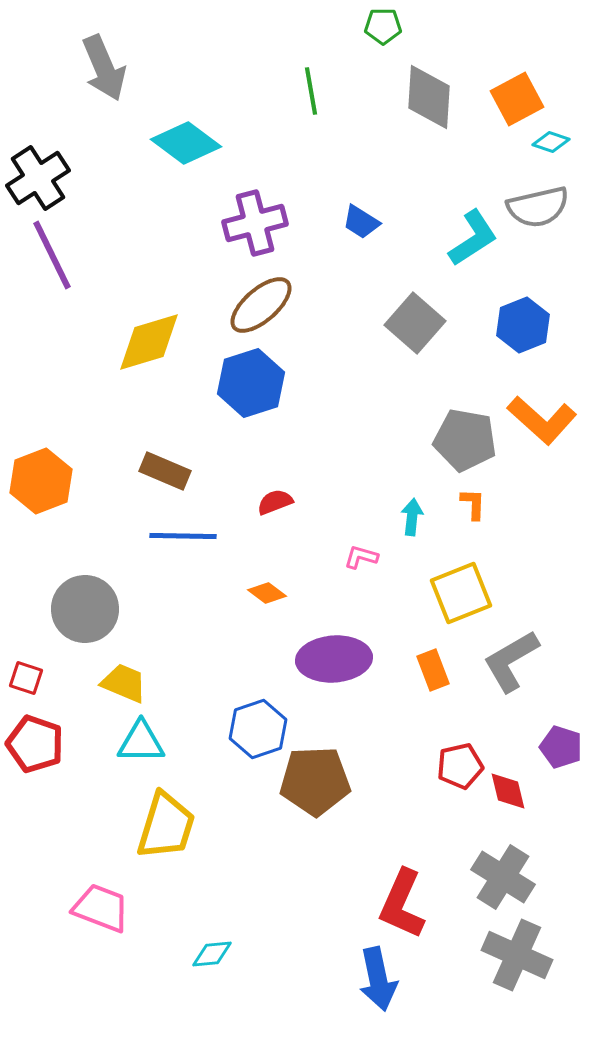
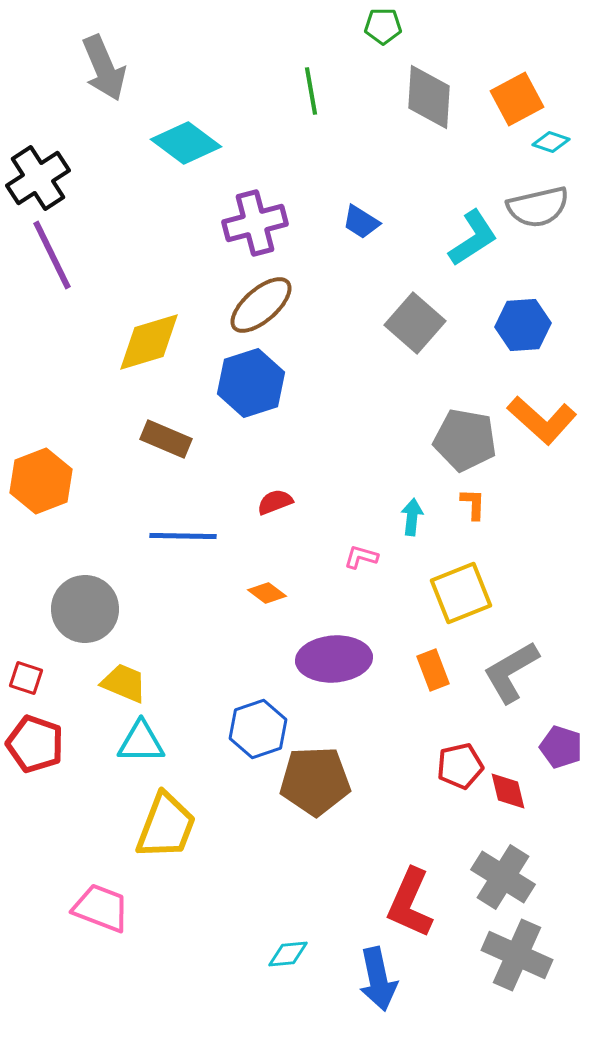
blue hexagon at (523, 325): rotated 18 degrees clockwise
brown rectangle at (165, 471): moved 1 px right, 32 px up
gray L-shape at (511, 661): moved 11 px down
yellow trapezoid at (166, 826): rotated 4 degrees clockwise
red L-shape at (402, 904): moved 8 px right, 1 px up
cyan diamond at (212, 954): moved 76 px right
